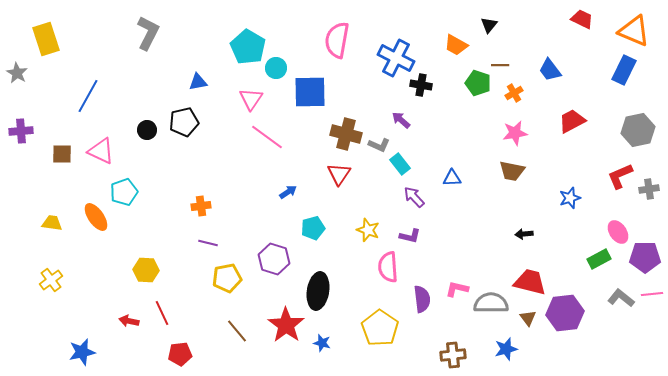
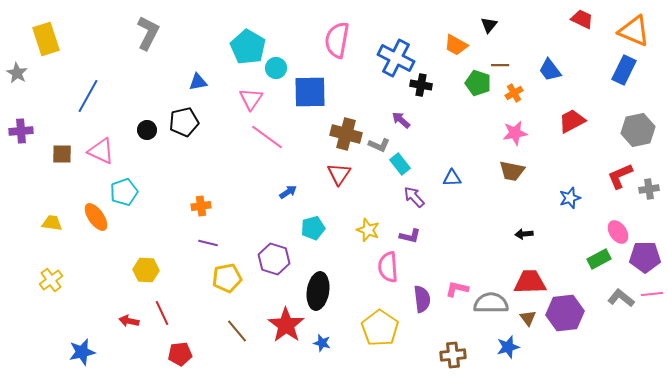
red trapezoid at (530, 282): rotated 16 degrees counterclockwise
blue star at (506, 349): moved 2 px right, 2 px up
